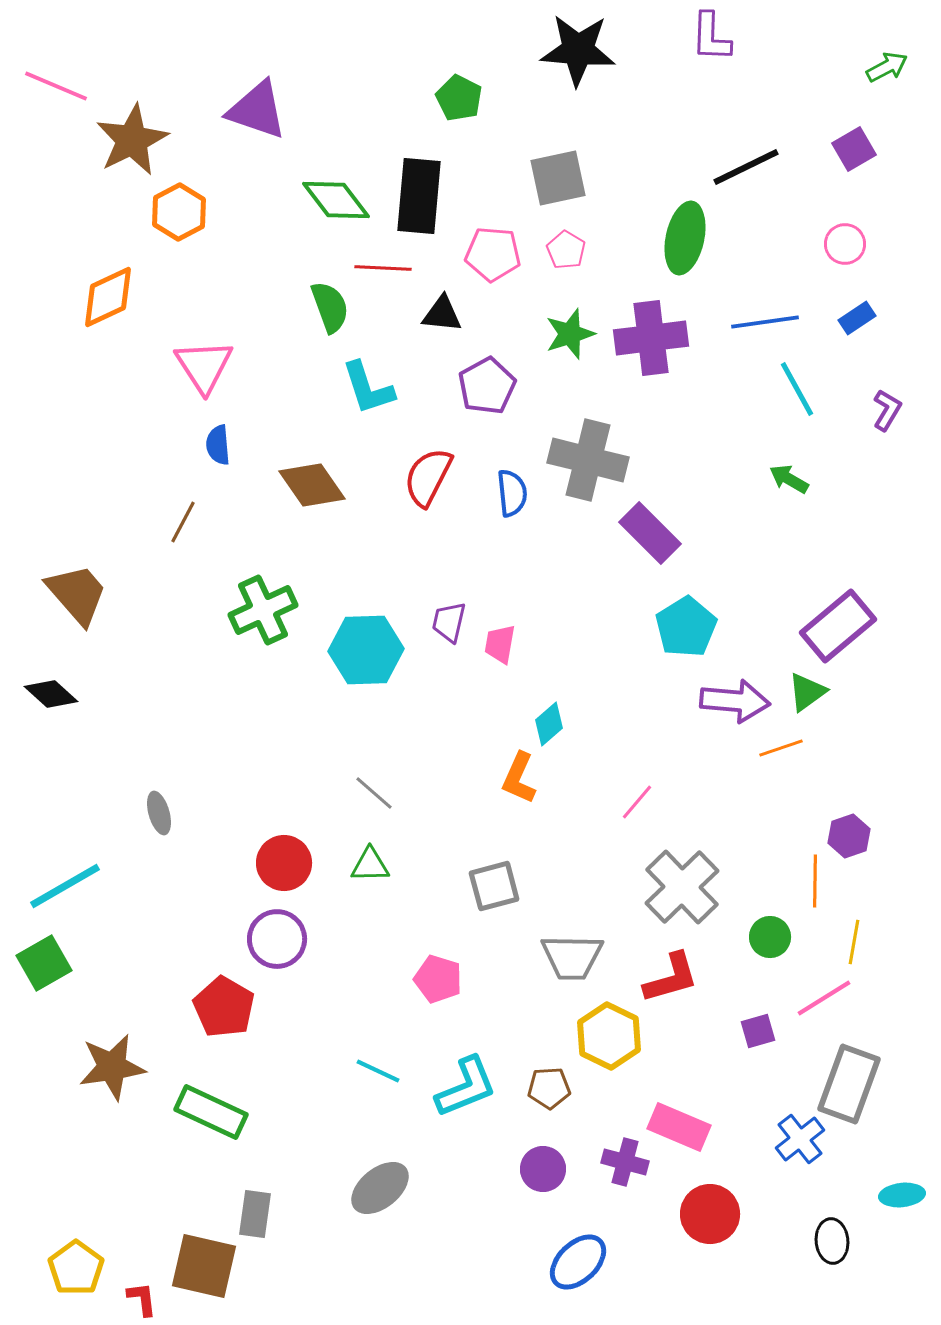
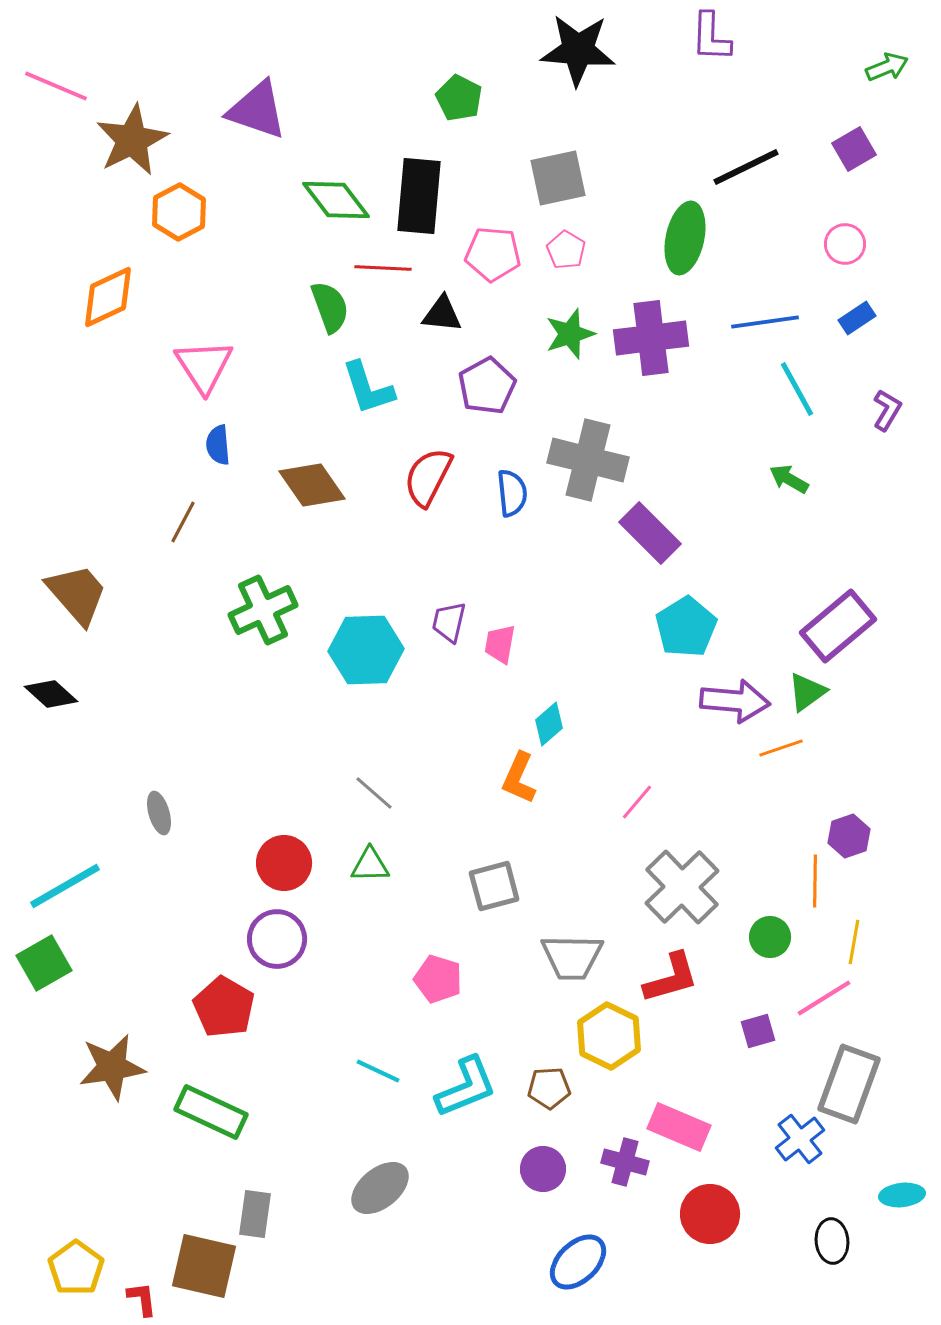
green arrow at (887, 67): rotated 6 degrees clockwise
